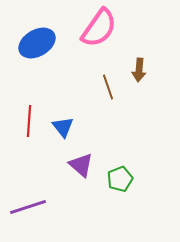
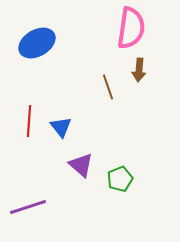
pink semicircle: moved 32 px right; rotated 27 degrees counterclockwise
blue triangle: moved 2 px left
